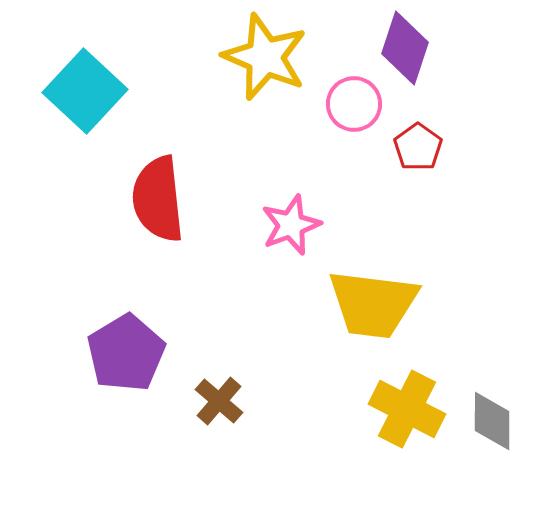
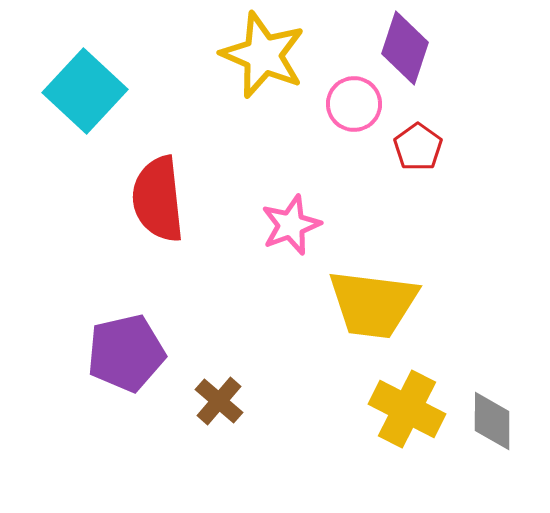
yellow star: moved 2 px left, 2 px up
purple pentagon: rotated 18 degrees clockwise
